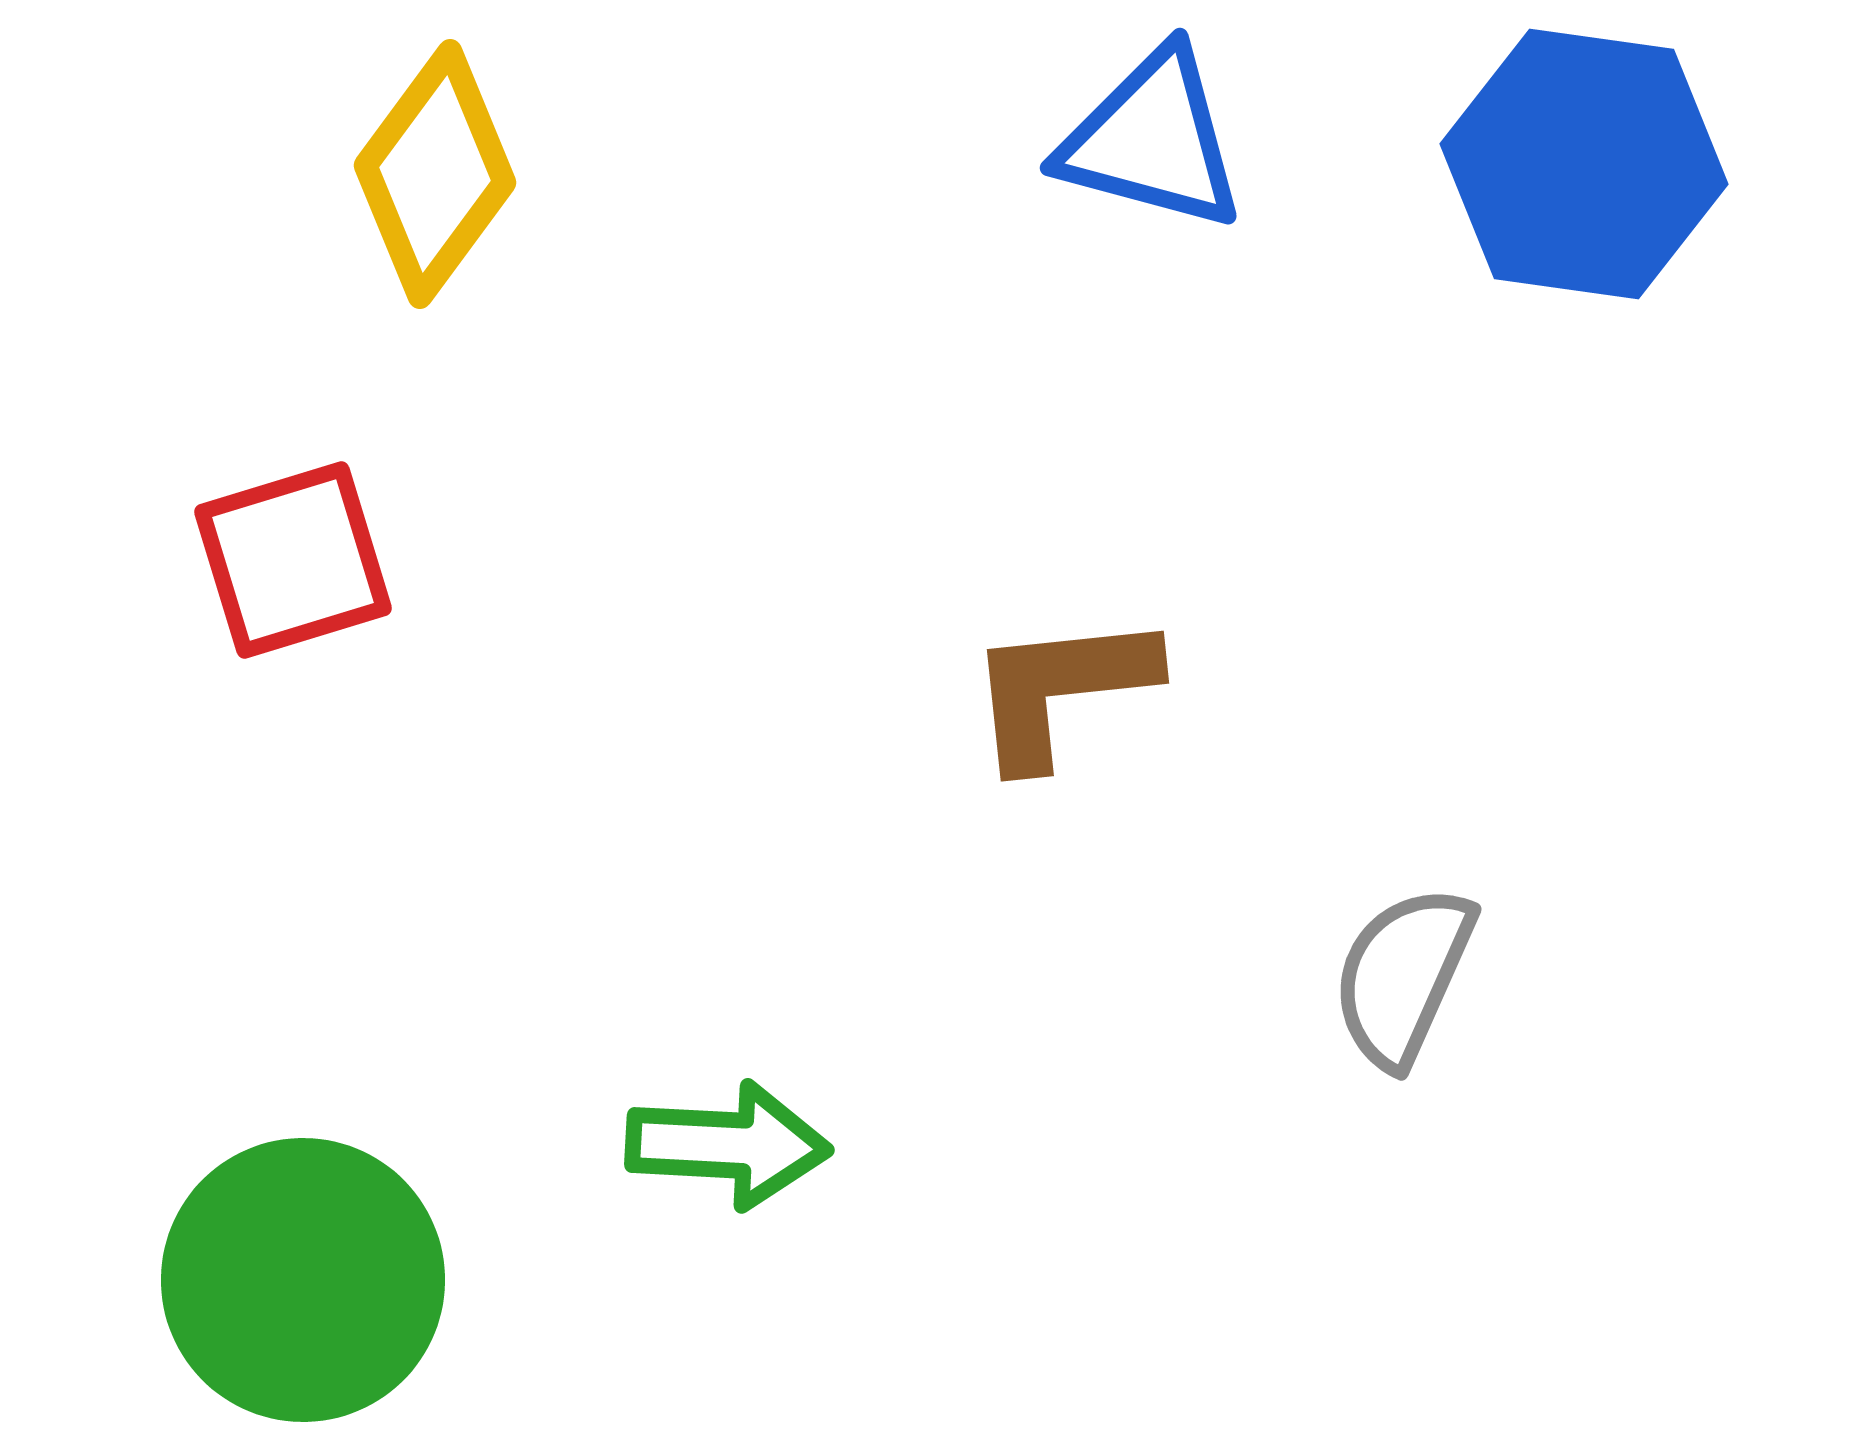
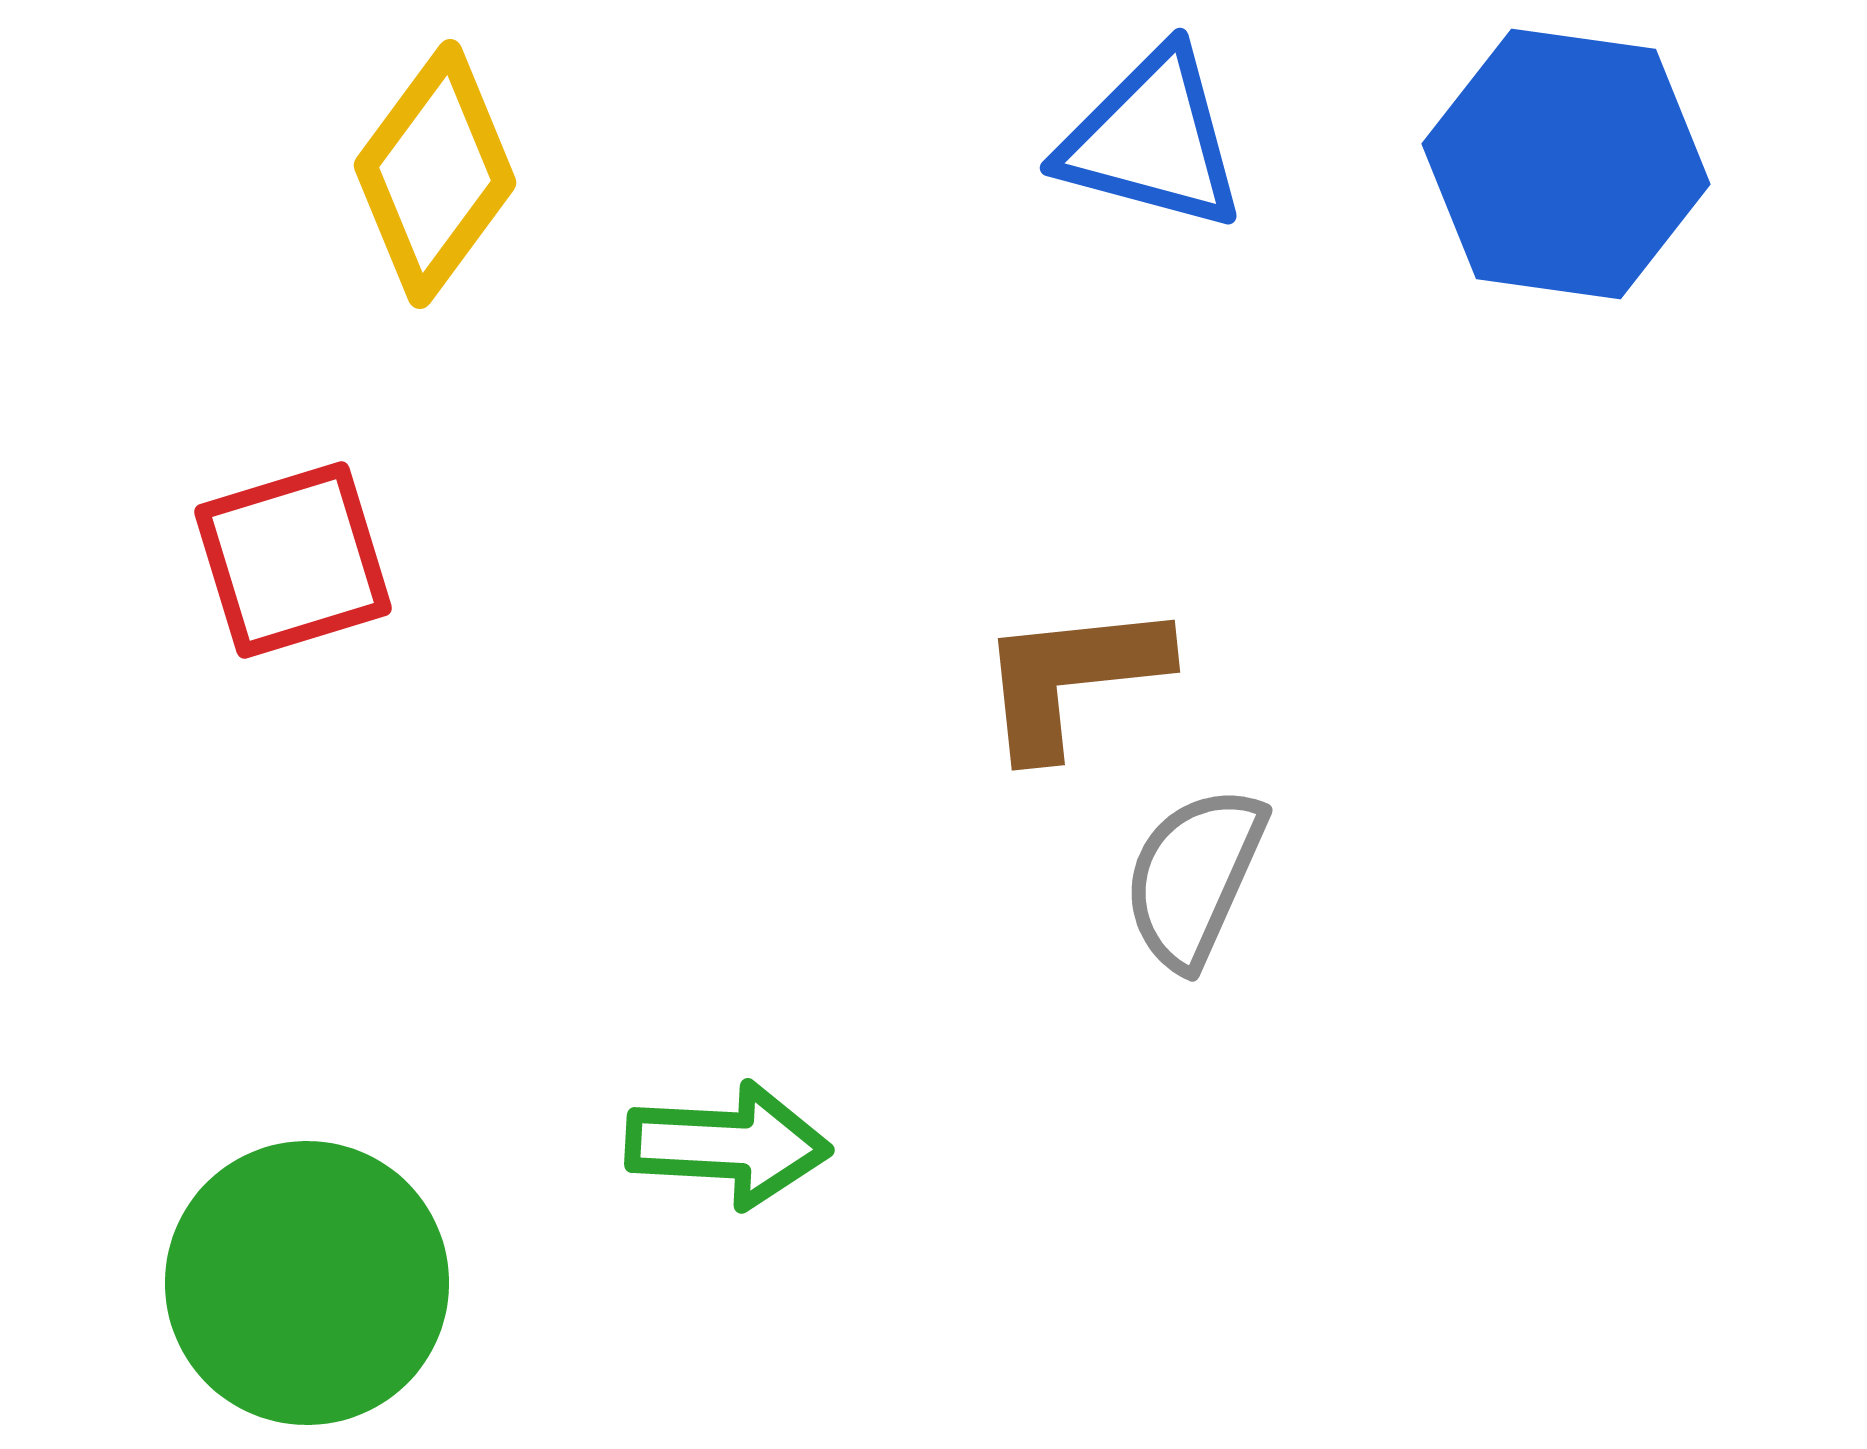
blue hexagon: moved 18 px left
brown L-shape: moved 11 px right, 11 px up
gray semicircle: moved 209 px left, 99 px up
green circle: moved 4 px right, 3 px down
